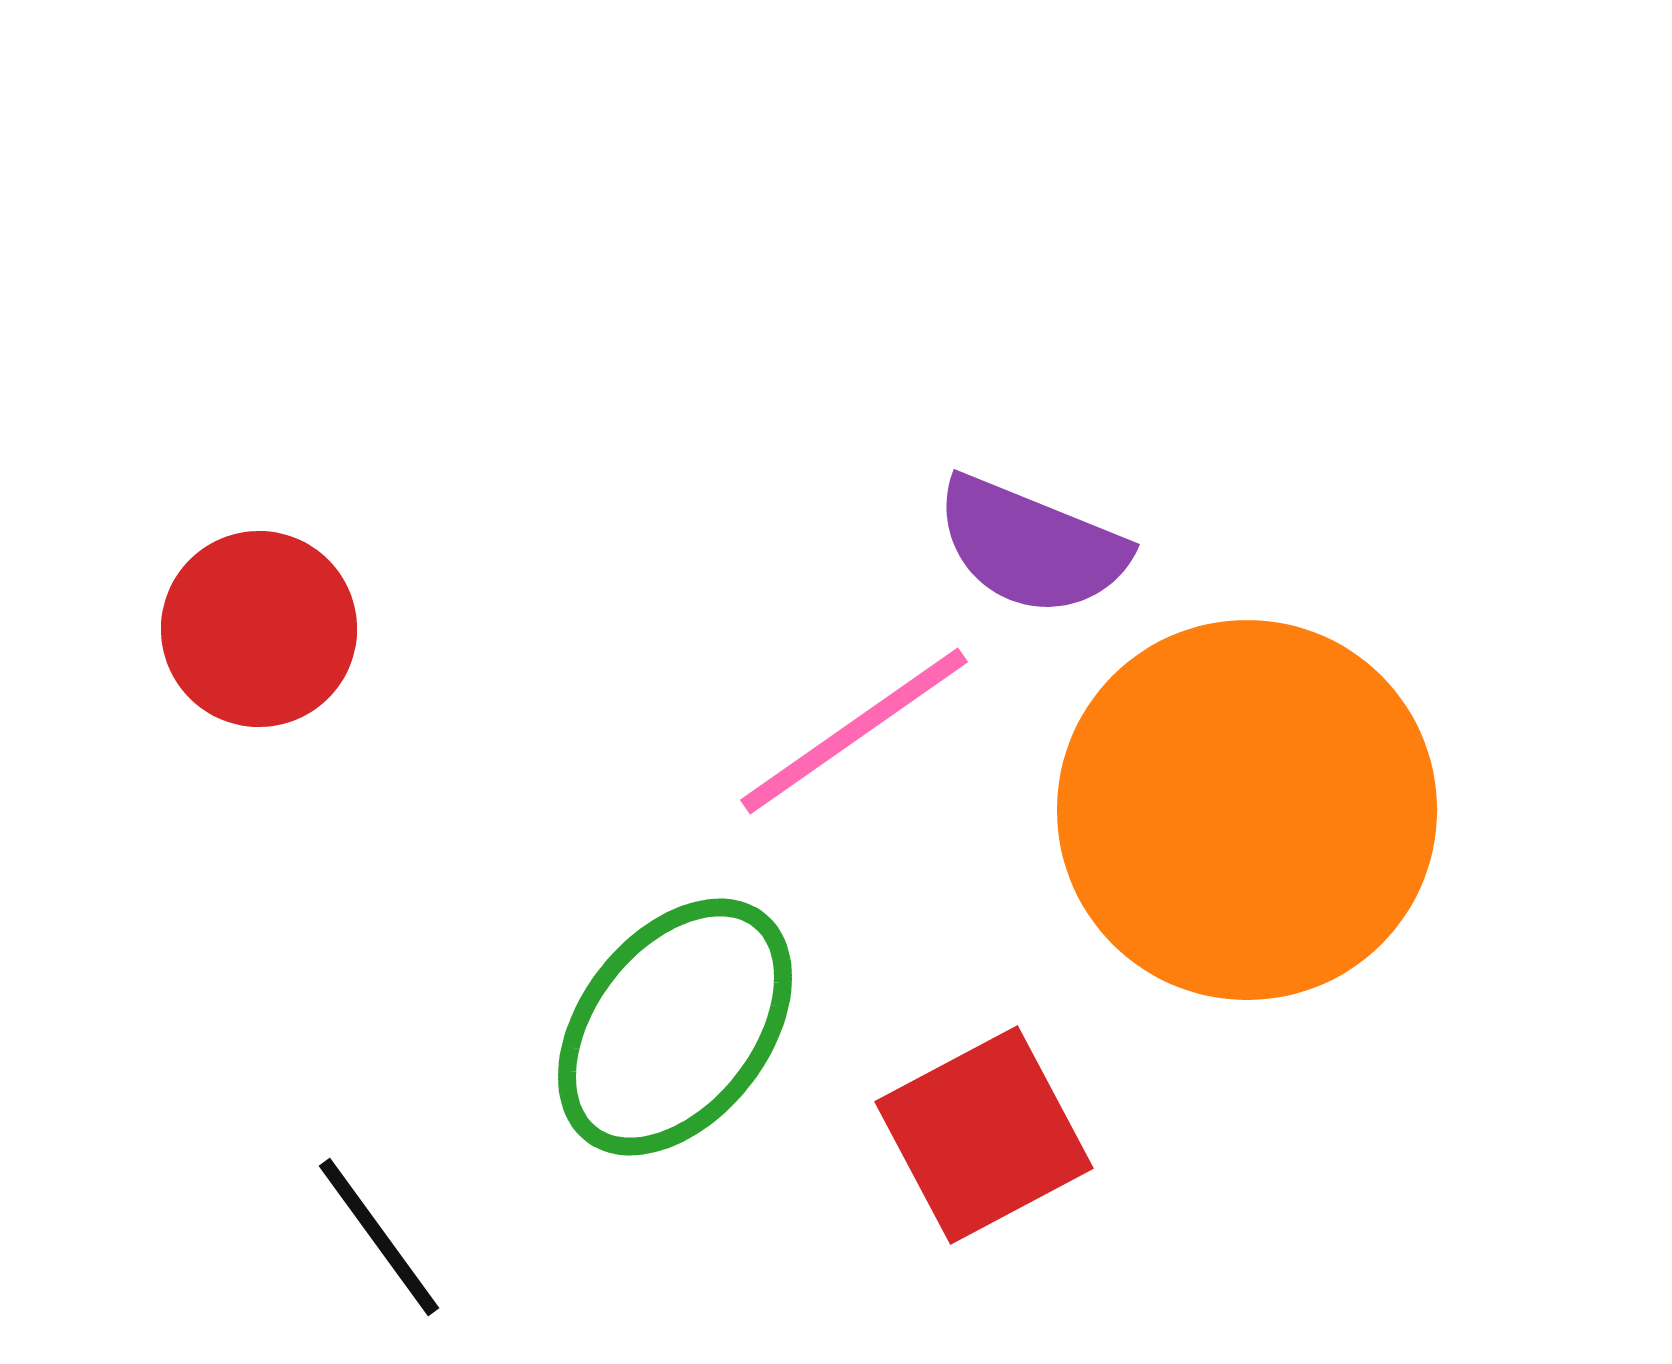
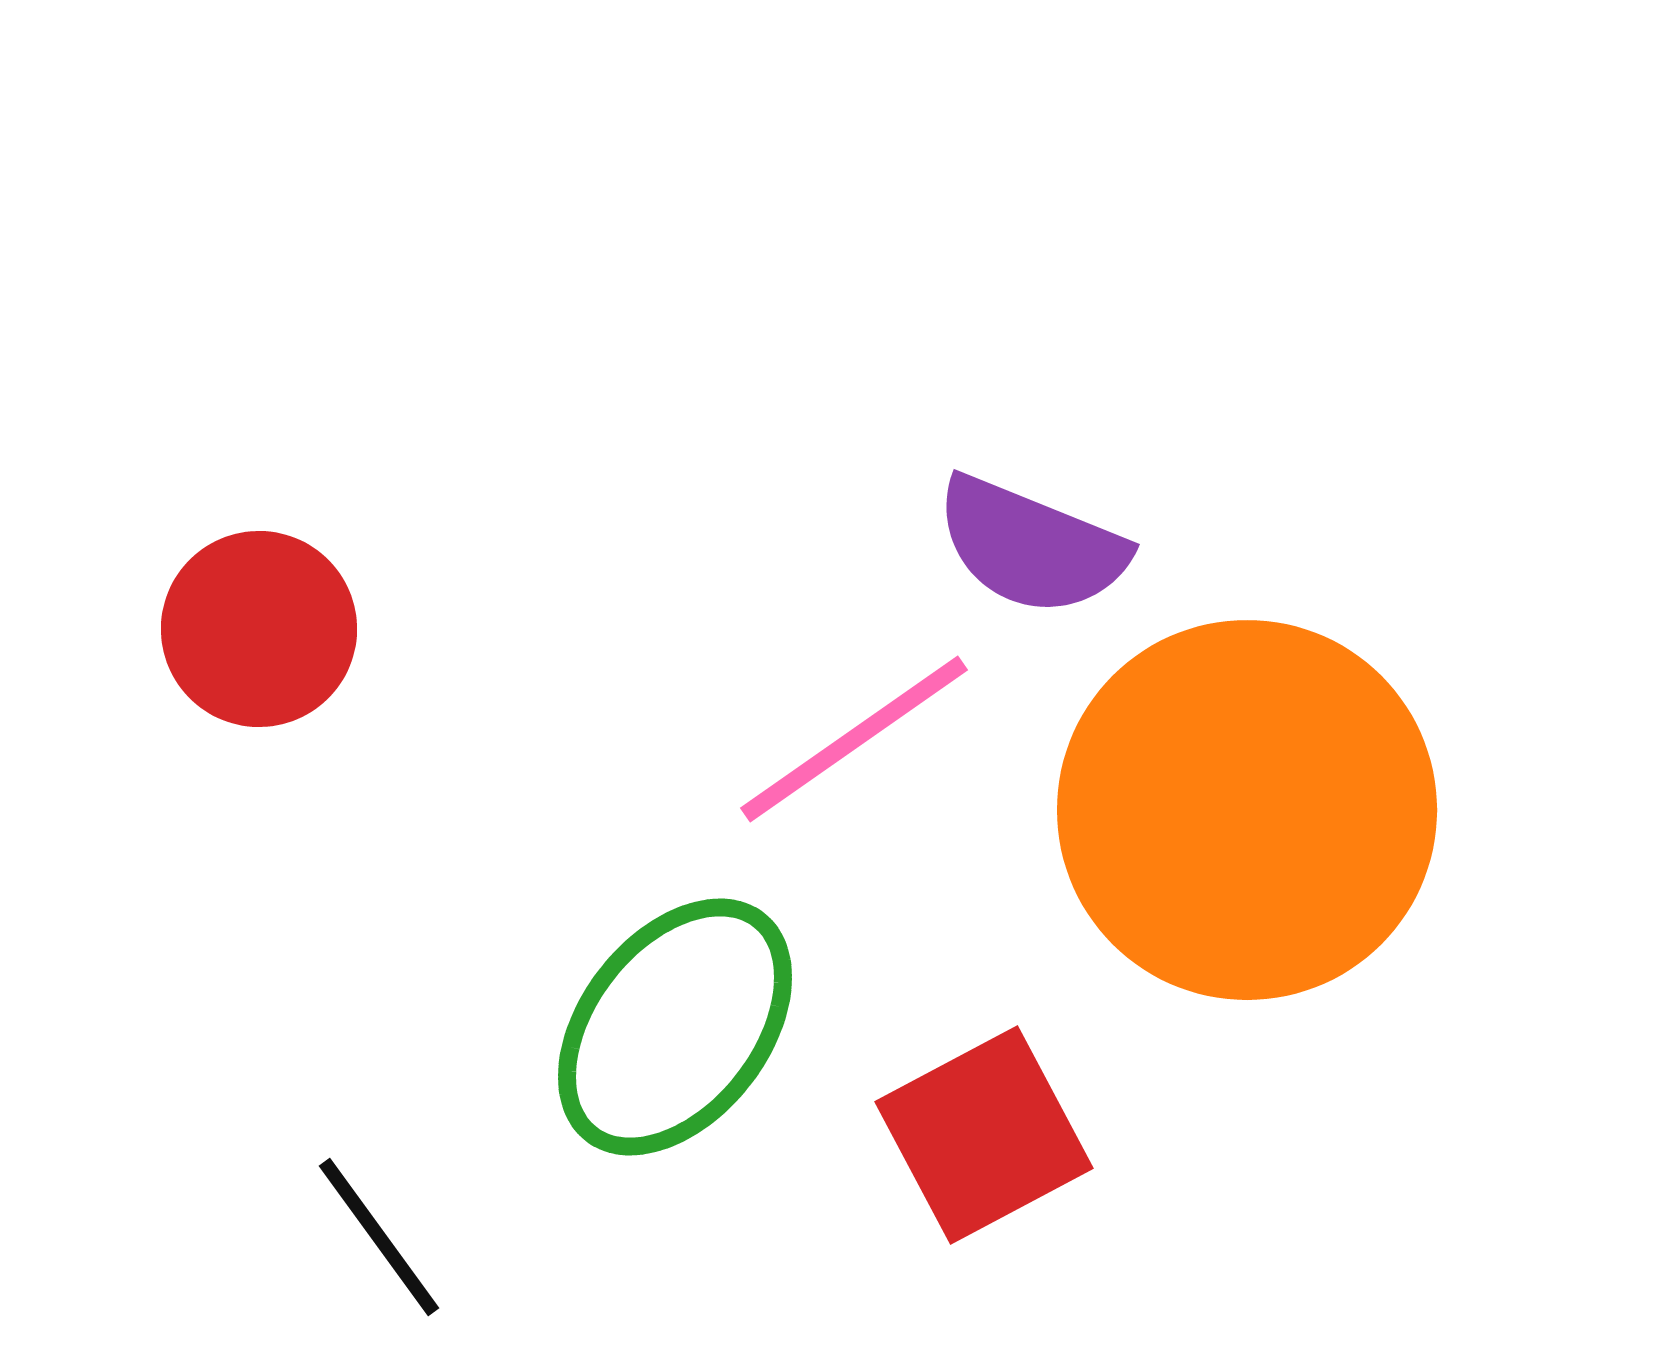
pink line: moved 8 px down
